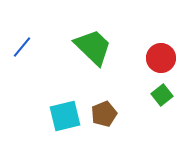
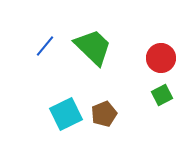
blue line: moved 23 px right, 1 px up
green square: rotated 10 degrees clockwise
cyan square: moved 1 px right, 2 px up; rotated 12 degrees counterclockwise
